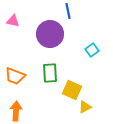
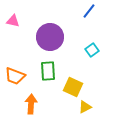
blue line: moved 21 px right; rotated 49 degrees clockwise
purple circle: moved 3 px down
green rectangle: moved 2 px left, 2 px up
yellow square: moved 1 px right, 3 px up
orange arrow: moved 15 px right, 7 px up
